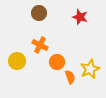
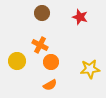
brown circle: moved 3 px right
orange circle: moved 6 px left
yellow star: rotated 18 degrees clockwise
orange semicircle: moved 20 px left, 8 px down; rotated 80 degrees clockwise
